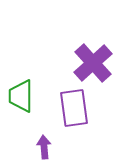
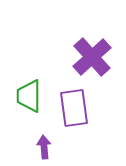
purple cross: moved 1 px left, 6 px up
green trapezoid: moved 8 px right
